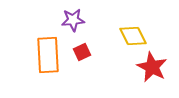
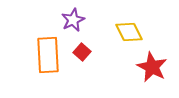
purple star: rotated 20 degrees counterclockwise
yellow diamond: moved 4 px left, 4 px up
red square: rotated 24 degrees counterclockwise
